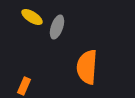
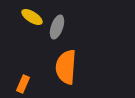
orange semicircle: moved 21 px left
orange rectangle: moved 1 px left, 2 px up
